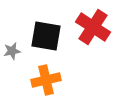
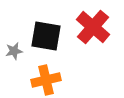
red cross: rotated 8 degrees clockwise
gray star: moved 2 px right
